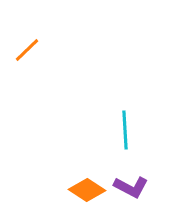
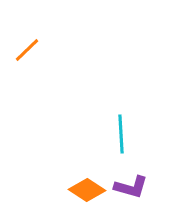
cyan line: moved 4 px left, 4 px down
purple L-shape: rotated 12 degrees counterclockwise
